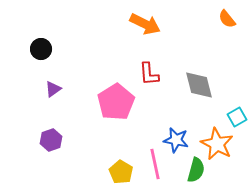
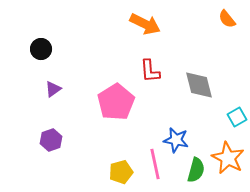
red L-shape: moved 1 px right, 3 px up
orange star: moved 11 px right, 14 px down
yellow pentagon: rotated 25 degrees clockwise
